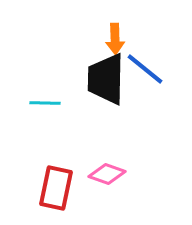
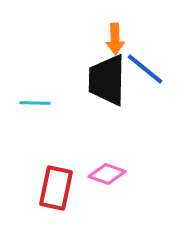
black trapezoid: moved 1 px right, 1 px down
cyan line: moved 10 px left
